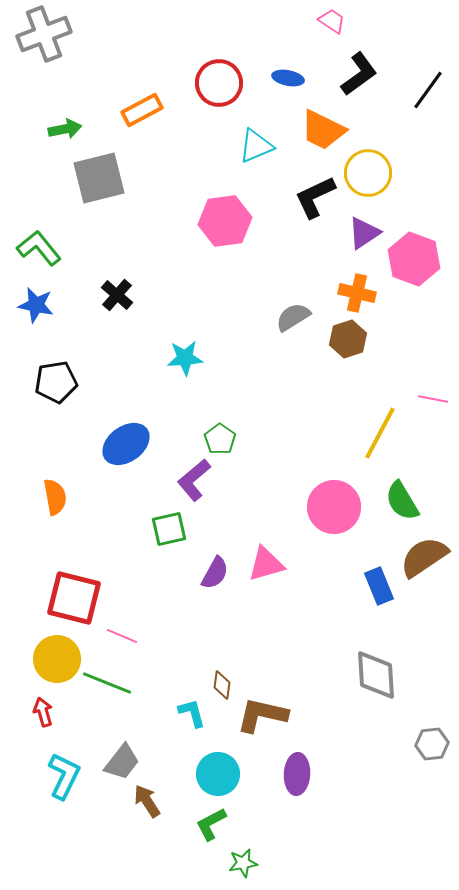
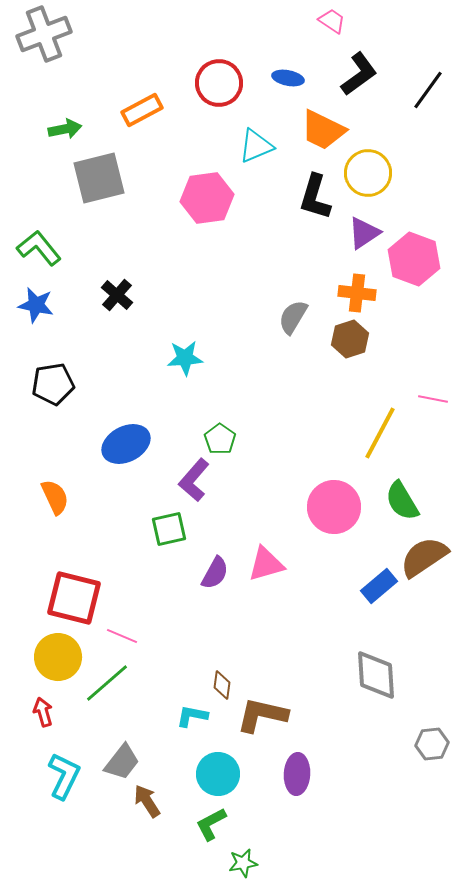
black L-shape at (315, 197): rotated 48 degrees counterclockwise
pink hexagon at (225, 221): moved 18 px left, 23 px up
orange cross at (357, 293): rotated 6 degrees counterclockwise
gray semicircle at (293, 317): rotated 27 degrees counterclockwise
brown hexagon at (348, 339): moved 2 px right
black pentagon at (56, 382): moved 3 px left, 2 px down
blue ellipse at (126, 444): rotated 9 degrees clockwise
purple L-shape at (194, 480): rotated 9 degrees counterclockwise
orange semicircle at (55, 497): rotated 15 degrees counterclockwise
blue rectangle at (379, 586): rotated 72 degrees clockwise
yellow circle at (57, 659): moved 1 px right, 2 px up
green line at (107, 683): rotated 63 degrees counterclockwise
cyan L-shape at (192, 713): moved 3 px down; rotated 64 degrees counterclockwise
